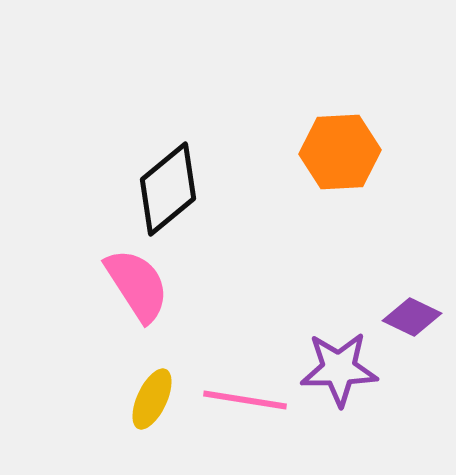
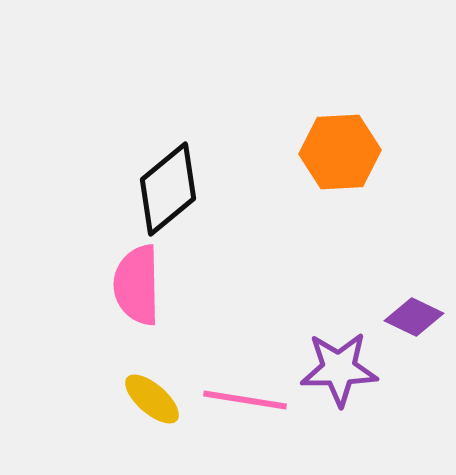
pink semicircle: rotated 148 degrees counterclockwise
purple diamond: moved 2 px right
yellow ellipse: rotated 74 degrees counterclockwise
